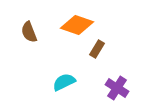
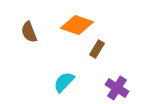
cyan semicircle: rotated 20 degrees counterclockwise
